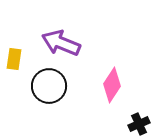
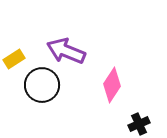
purple arrow: moved 5 px right, 8 px down
yellow rectangle: rotated 50 degrees clockwise
black circle: moved 7 px left, 1 px up
